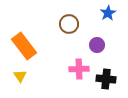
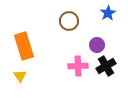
brown circle: moved 3 px up
orange rectangle: rotated 20 degrees clockwise
pink cross: moved 1 px left, 3 px up
black cross: moved 13 px up; rotated 36 degrees counterclockwise
